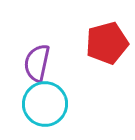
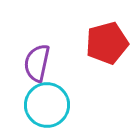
cyan circle: moved 2 px right, 1 px down
